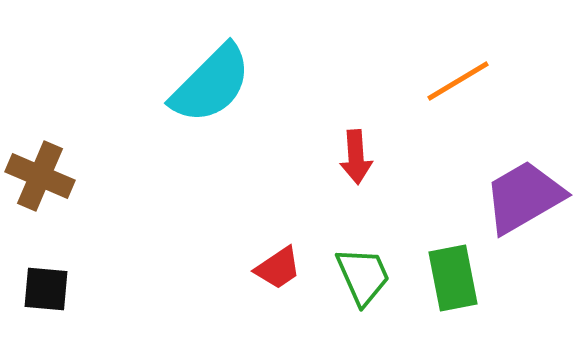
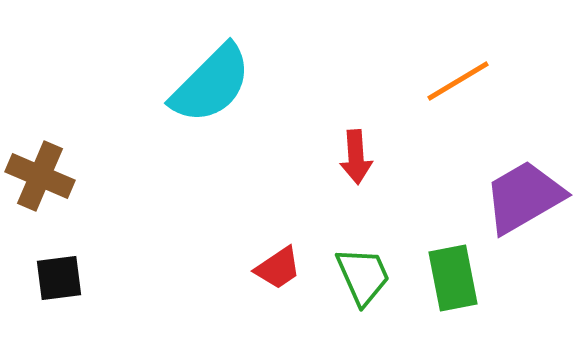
black square: moved 13 px right, 11 px up; rotated 12 degrees counterclockwise
